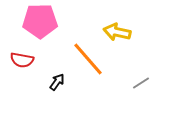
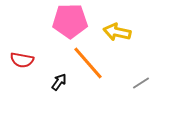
pink pentagon: moved 30 px right
orange line: moved 4 px down
black arrow: moved 2 px right
